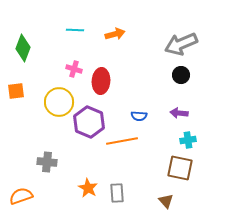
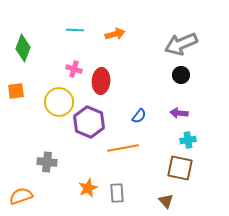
blue semicircle: rotated 56 degrees counterclockwise
orange line: moved 1 px right, 7 px down
orange star: rotated 18 degrees clockwise
